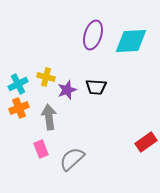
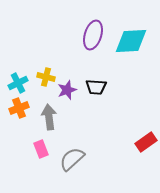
cyan cross: moved 1 px up
